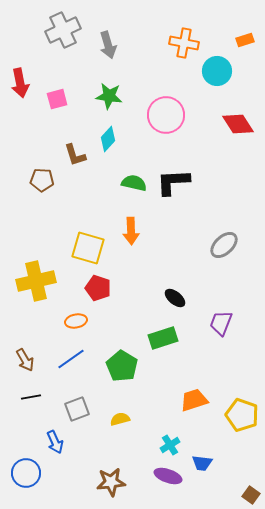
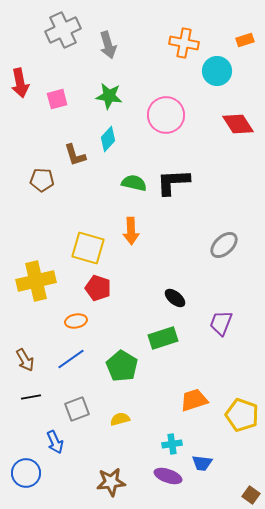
cyan cross: moved 2 px right, 1 px up; rotated 24 degrees clockwise
